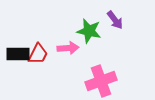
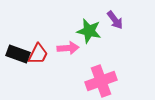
black rectangle: rotated 20 degrees clockwise
